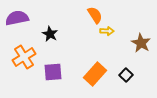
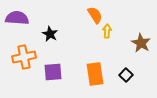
purple semicircle: rotated 15 degrees clockwise
yellow arrow: rotated 88 degrees counterclockwise
orange cross: rotated 20 degrees clockwise
orange rectangle: rotated 50 degrees counterclockwise
